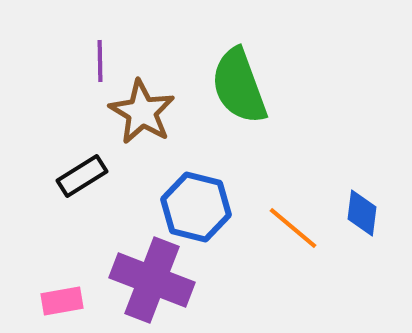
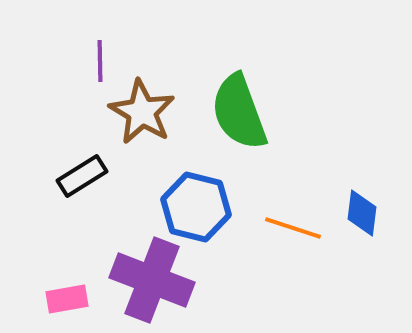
green semicircle: moved 26 px down
orange line: rotated 22 degrees counterclockwise
pink rectangle: moved 5 px right, 2 px up
